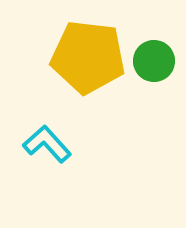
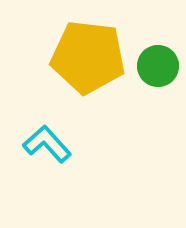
green circle: moved 4 px right, 5 px down
